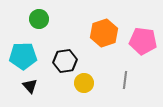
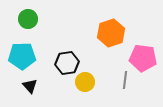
green circle: moved 11 px left
orange hexagon: moved 7 px right
pink pentagon: moved 17 px down
cyan pentagon: moved 1 px left
black hexagon: moved 2 px right, 2 px down
yellow circle: moved 1 px right, 1 px up
